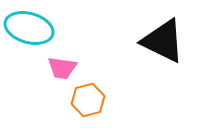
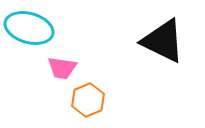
orange hexagon: rotated 8 degrees counterclockwise
